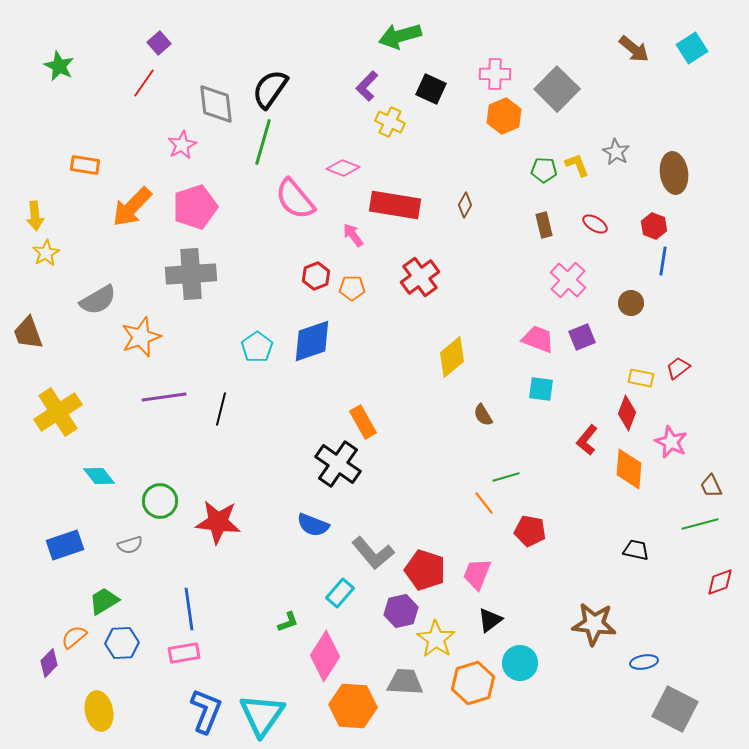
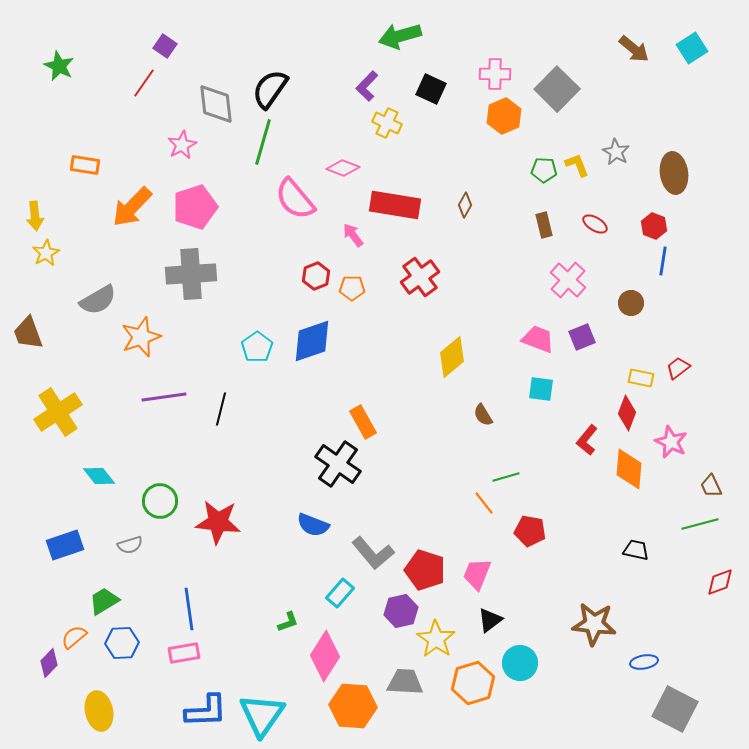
purple square at (159, 43): moved 6 px right, 3 px down; rotated 15 degrees counterclockwise
yellow cross at (390, 122): moved 3 px left, 1 px down
blue L-shape at (206, 711): rotated 66 degrees clockwise
